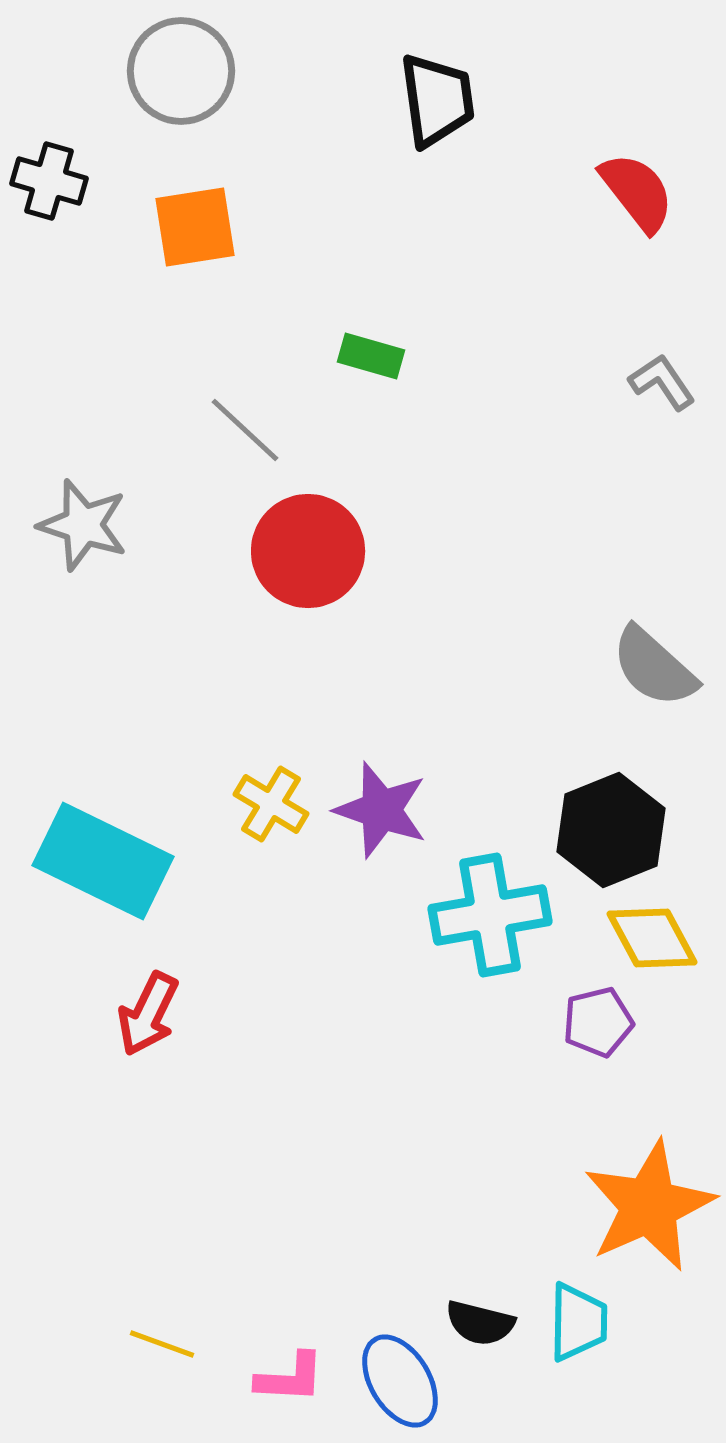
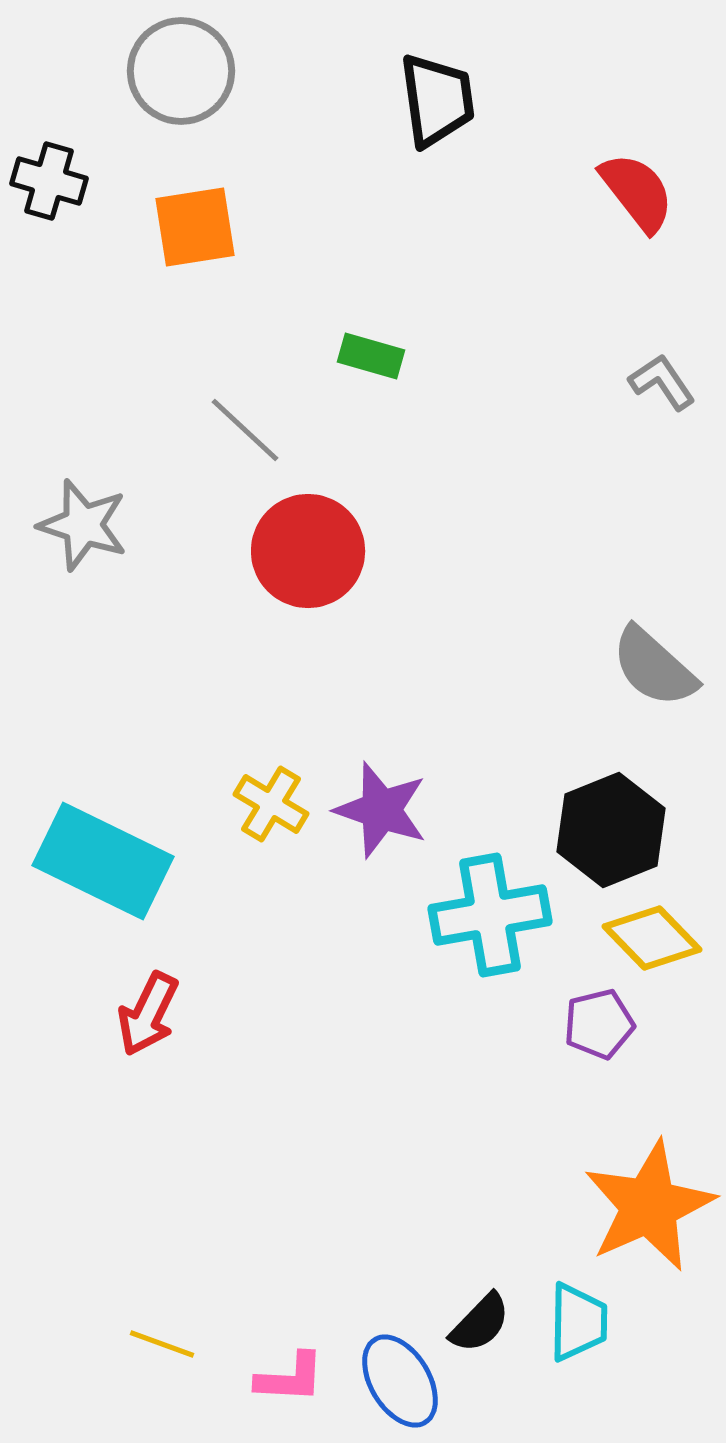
yellow diamond: rotated 16 degrees counterclockwise
purple pentagon: moved 1 px right, 2 px down
black semicircle: rotated 60 degrees counterclockwise
